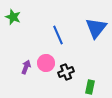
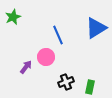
green star: rotated 28 degrees clockwise
blue triangle: rotated 20 degrees clockwise
pink circle: moved 6 px up
purple arrow: rotated 16 degrees clockwise
black cross: moved 10 px down
